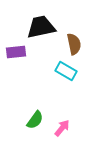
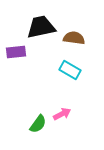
brown semicircle: moved 6 px up; rotated 70 degrees counterclockwise
cyan rectangle: moved 4 px right, 1 px up
green semicircle: moved 3 px right, 4 px down
pink arrow: moved 14 px up; rotated 24 degrees clockwise
